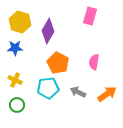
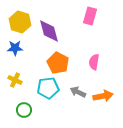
purple diamond: moved 1 px right; rotated 45 degrees counterclockwise
orange arrow: moved 4 px left, 2 px down; rotated 24 degrees clockwise
green circle: moved 7 px right, 5 px down
